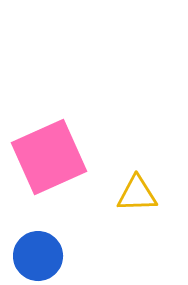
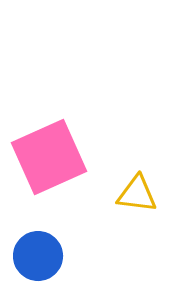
yellow triangle: rotated 9 degrees clockwise
